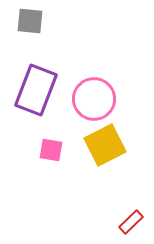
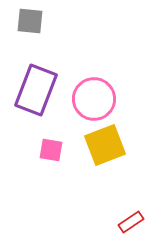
yellow square: rotated 6 degrees clockwise
red rectangle: rotated 10 degrees clockwise
